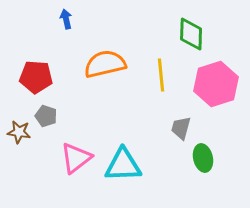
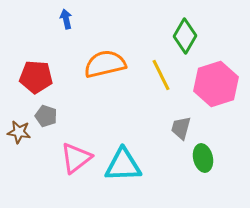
green diamond: moved 6 px left, 2 px down; rotated 28 degrees clockwise
yellow line: rotated 20 degrees counterclockwise
